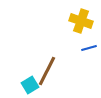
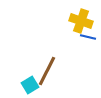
blue line: moved 1 px left, 11 px up; rotated 28 degrees clockwise
